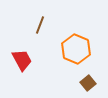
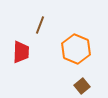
red trapezoid: moved 1 px left, 8 px up; rotated 30 degrees clockwise
brown square: moved 6 px left, 3 px down
